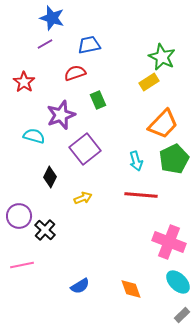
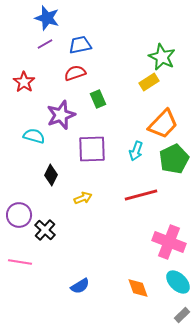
blue star: moved 5 px left
blue trapezoid: moved 9 px left
green rectangle: moved 1 px up
purple square: moved 7 px right; rotated 36 degrees clockwise
cyan arrow: moved 10 px up; rotated 36 degrees clockwise
black diamond: moved 1 px right, 2 px up
red line: rotated 20 degrees counterclockwise
purple circle: moved 1 px up
pink line: moved 2 px left, 3 px up; rotated 20 degrees clockwise
orange diamond: moved 7 px right, 1 px up
